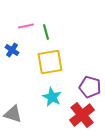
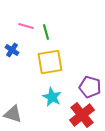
pink line: rotated 28 degrees clockwise
